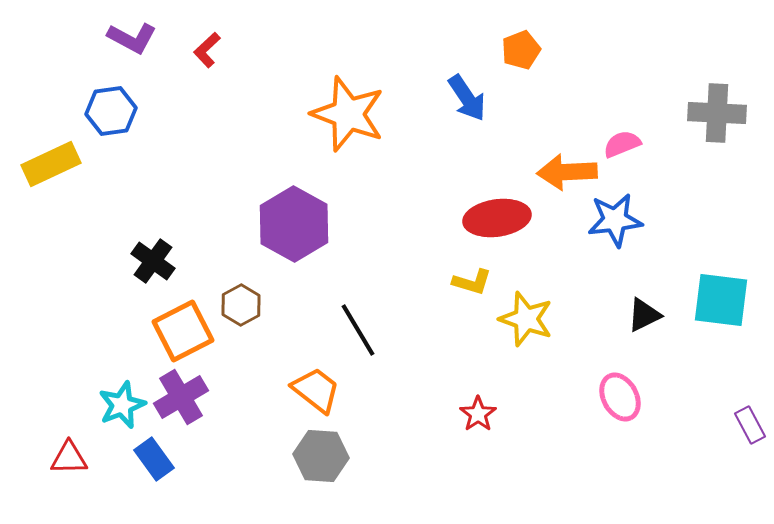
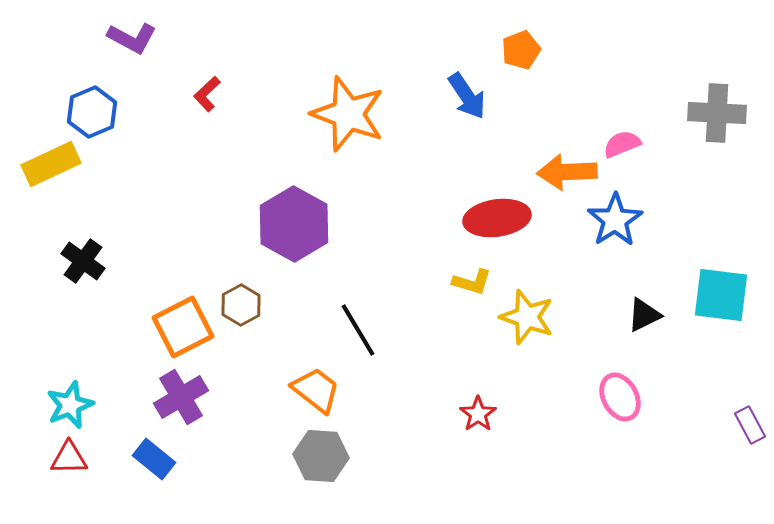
red L-shape: moved 44 px down
blue arrow: moved 2 px up
blue hexagon: moved 19 px left, 1 px down; rotated 15 degrees counterclockwise
blue star: rotated 26 degrees counterclockwise
black cross: moved 70 px left
cyan square: moved 5 px up
yellow star: moved 1 px right, 2 px up
orange square: moved 4 px up
cyan star: moved 52 px left
blue rectangle: rotated 15 degrees counterclockwise
